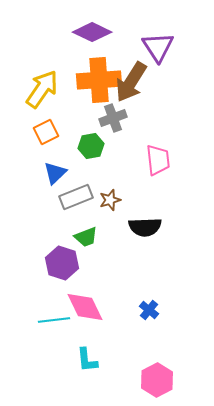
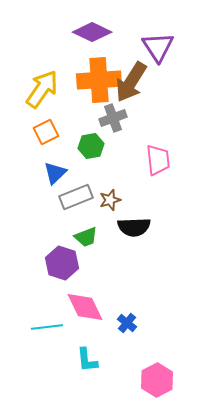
black semicircle: moved 11 px left
blue cross: moved 22 px left, 13 px down
cyan line: moved 7 px left, 7 px down
